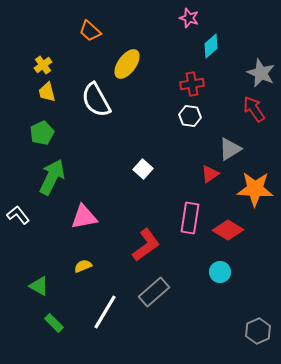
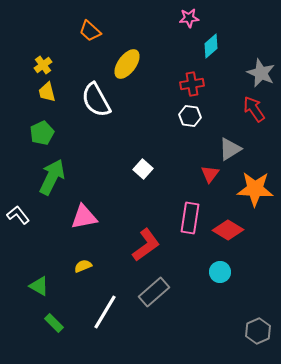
pink star: rotated 24 degrees counterclockwise
red triangle: rotated 18 degrees counterclockwise
